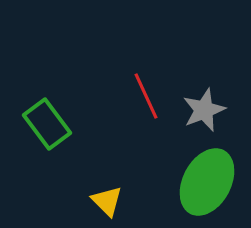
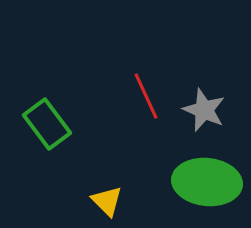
gray star: rotated 27 degrees counterclockwise
green ellipse: rotated 68 degrees clockwise
